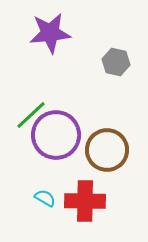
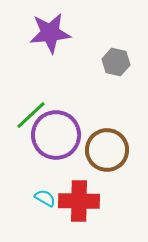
red cross: moved 6 px left
